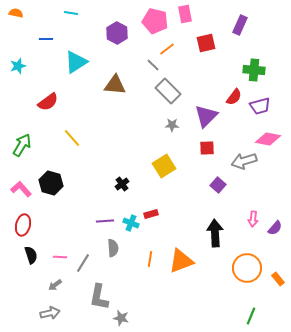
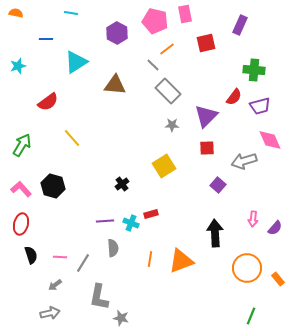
pink diamond at (268, 139): moved 2 px right, 1 px down; rotated 55 degrees clockwise
black hexagon at (51, 183): moved 2 px right, 3 px down
red ellipse at (23, 225): moved 2 px left, 1 px up
